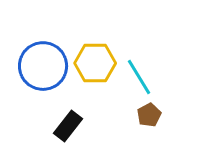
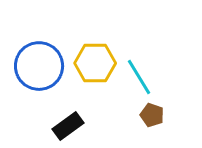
blue circle: moved 4 px left
brown pentagon: moved 3 px right; rotated 25 degrees counterclockwise
black rectangle: rotated 16 degrees clockwise
